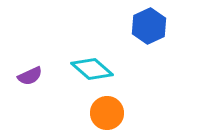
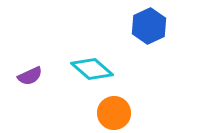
orange circle: moved 7 px right
